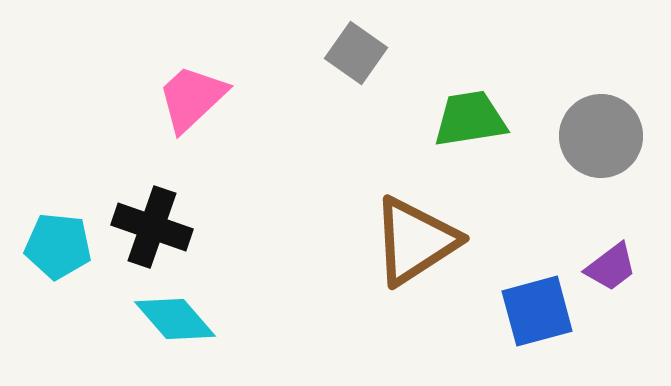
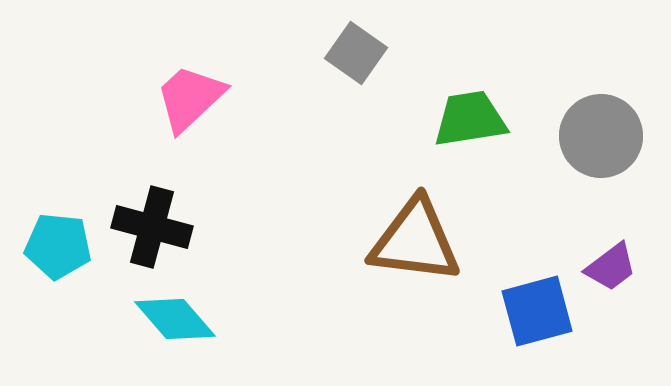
pink trapezoid: moved 2 px left
black cross: rotated 4 degrees counterclockwise
brown triangle: rotated 40 degrees clockwise
